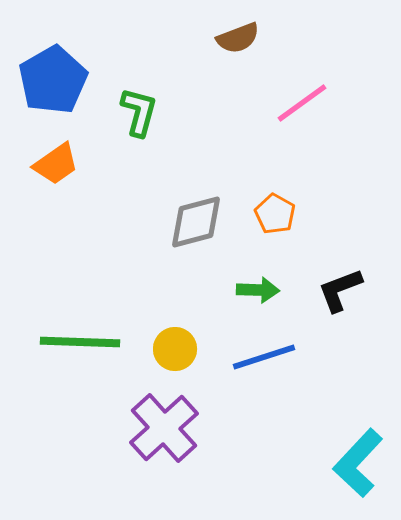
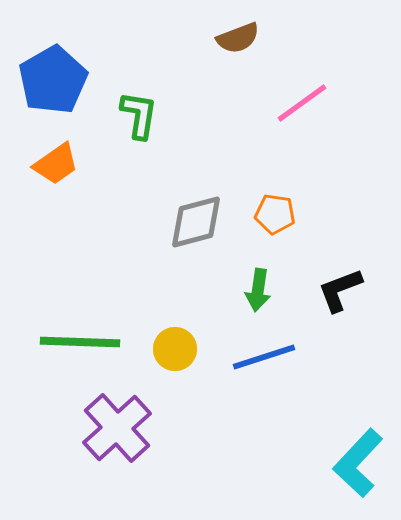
green L-shape: moved 3 px down; rotated 6 degrees counterclockwise
orange pentagon: rotated 21 degrees counterclockwise
green arrow: rotated 96 degrees clockwise
purple cross: moved 47 px left
